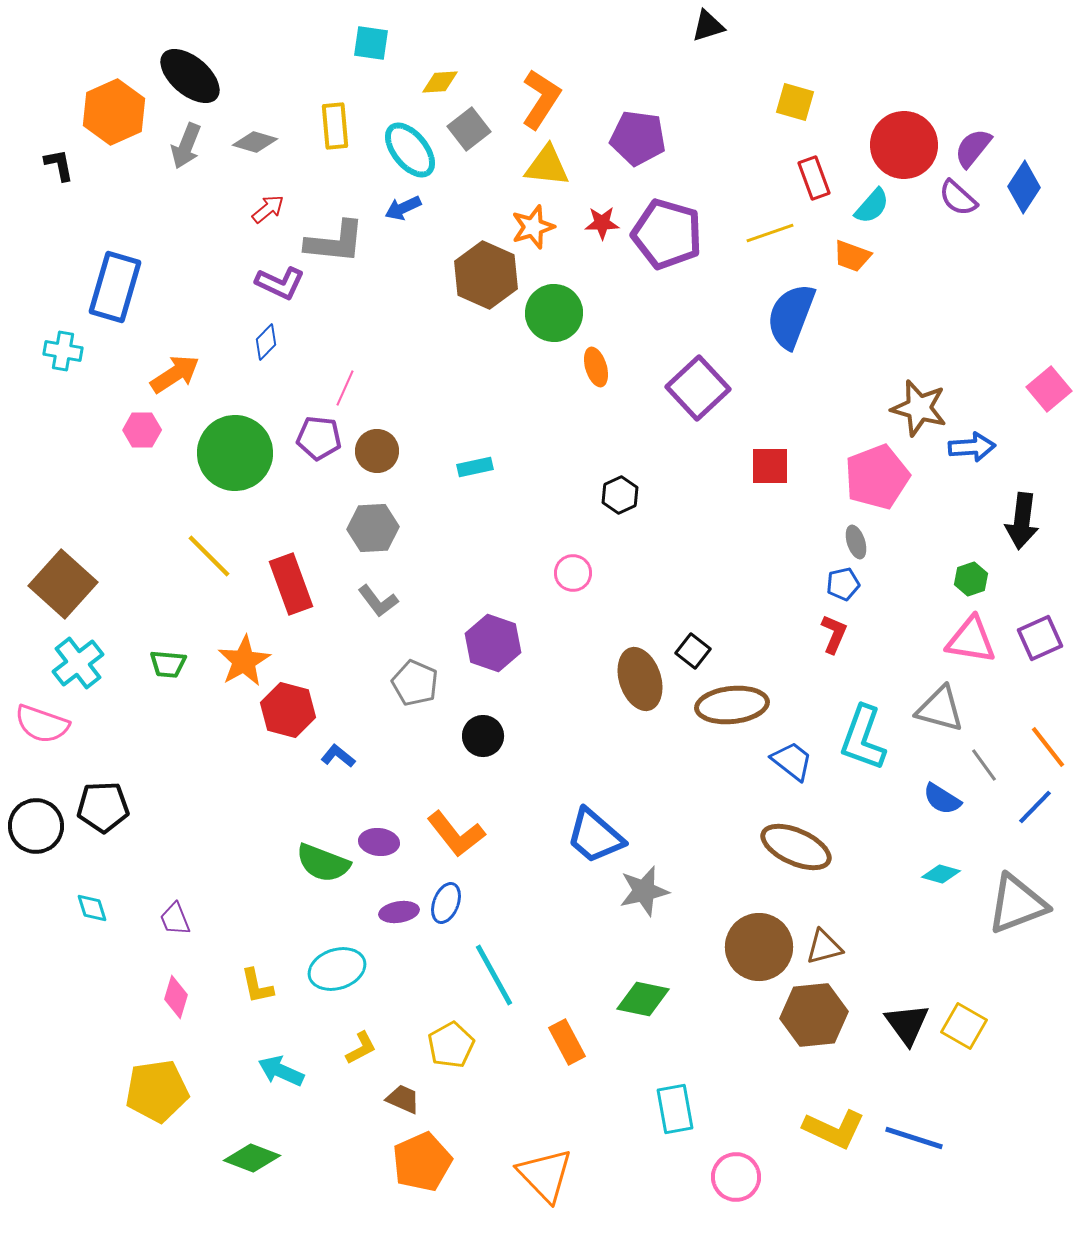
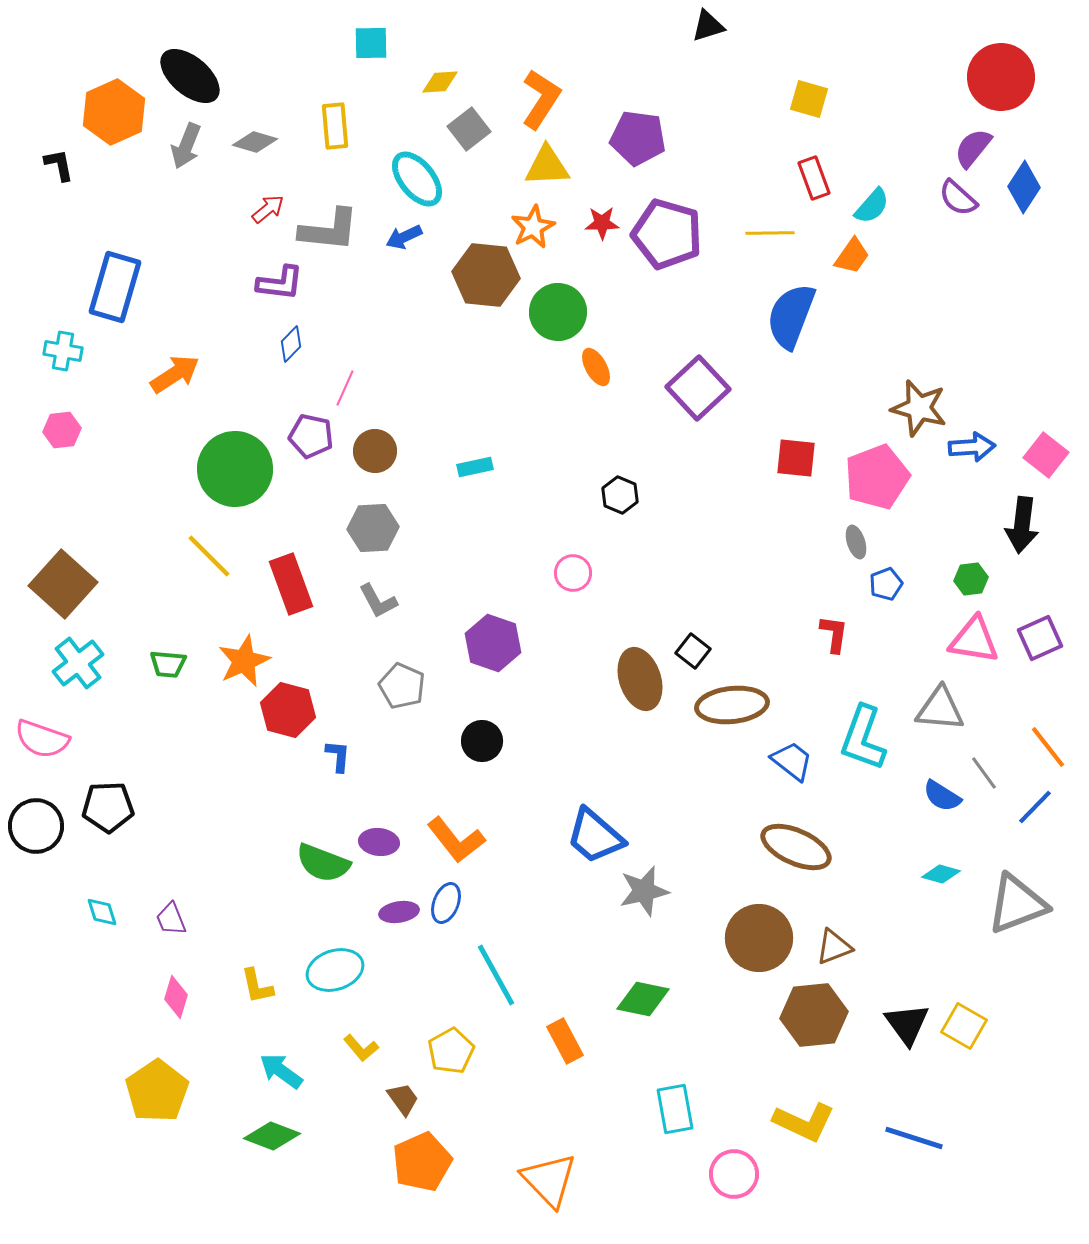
cyan square at (371, 43): rotated 9 degrees counterclockwise
yellow square at (795, 102): moved 14 px right, 3 px up
red circle at (904, 145): moved 97 px right, 68 px up
cyan ellipse at (410, 150): moved 7 px right, 29 px down
yellow triangle at (547, 166): rotated 9 degrees counterclockwise
blue arrow at (403, 208): moved 1 px right, 29 px down
orange star at (533, 227): rotated 9 degrees counterclockwise
yellow line at (770, 233): rotated 18 degrees clockwise
gray L-shape at (335, 242): moved 6 px left, 12 px up
orange trapezoid at (852, 256): rotated 75 degrees counterclockwise
brown hexagon at (486, 275): rotated 18 degrees counterclockwise
purple L-shape at (280, 283): rotated 18 degrees counterclockwise
green circle at (554, 313): moved 4 px right, 1 px up
blue diamond at (266, 342): moved 25 px right, 2 px down
orange ellipse at (596, 367): rotated 12 degrees counterclockwise
pink square at (1049, 389): moved 3 px left, 66 px down; rotated 12 degrees counterclockwise
pink hexagon at (142, 430): moved 80 px left; rotated 6 degrees counterclockwise
purple pentagon at (319, 438): moved 8 px left, 2 px up; rotated 6 degrees clockwise
brown circle at (377, 451): moved 2 px left
green circle at (235, 453): moved 16 px down
red square at (770, 466): moved 26 px right, 8 px up; rotated 6 degrees clockwise
black hexagon at (620, 495): rotated 12 degrees counterclockwise
black arrow at (1022, 521): moved 4 px down
green hexagon at (971, 579): rotated 12 degrees clockwise
blue pentagon at (843, 584): moved 43 px right; rotated 8 degrees counterclockwise
gray L-shape at (378, 601): rotated 9 degrees clockwise
red L-shape at (834, 634): rotated 15 degrees counterclockwise
pink triangle at (971, 640): moved 3 px right
orange star at (244, 661): rotated 6 degrees clockwise
gray pentagon at (415, 683): moved 13 px left, 3 px down
gray triangle at (940, 709): rotated 10 degrees counterclockwise
pink semicircle at (42, 724): moved 15 px down
black circle at (483, 736): moved 1 px left, 5 px down
blue L-shape at (338, 756): rotated 56 degrees clockwise
gray line at (984, 765): moved 8 px down
blue semicircle at (942, 799): moved 3 px up
black pentagon at (103, 807): moved 5 px right
orange L-shape at (456, 834): moved 6 px down
cyan diamond at (92, 908): moved 10 px right, 4 px down
purple trapezoid at (175, 919): moved 4 px left
brown circle at (759, 947): moved 9 px up
brown triangle at (824, 947): moved 10 px right; rotated 6 degrees counterclockwise
cyan ellipse at (337, 969): moved 2 px left, 1 px down
cyan line at (494, 975): moved 2 px right
orange rectangle at (567, 1042): moved 2 px left, 1 px up
yellow pentagon at (451, 1045): moved 6 px down
yellow L-shape at (361, 1048): rotated 78 degrees clockwise
cyan arrow at (281, 1071): rotated 12 degrees clockwise
yellow pentagon at (157, 1091): rotated 26 degrees counterclockwise
brown trapezoid at (403, 1099): rotated 30 degrees clockwise
yellow L-shape at (834, 1129): moved 30 px left, 7 px up
green diamond at (252, 1158): moved 20 px right, 22 px up
orange triangle at (545, 1175): moved 4 px right, 5 px down
pink circle at (736, 1177): moved 2 px left, 3 px up
